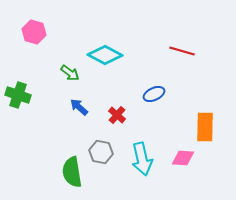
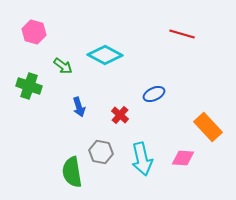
red line: moved 17 px up
green arrow: moved 7 px left, 7 px up
green cross: moved 11 px right, 9 px up
blue arrow: rotated 150 degrees counterclockwise
red cross: moved 3 px right
orange rectangle: moved 3 px right; rotated 44 degrees counterclockwise
